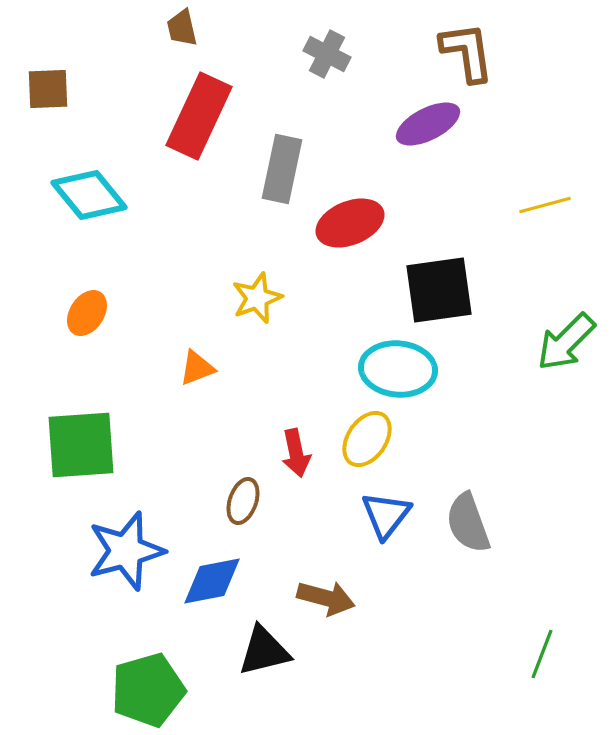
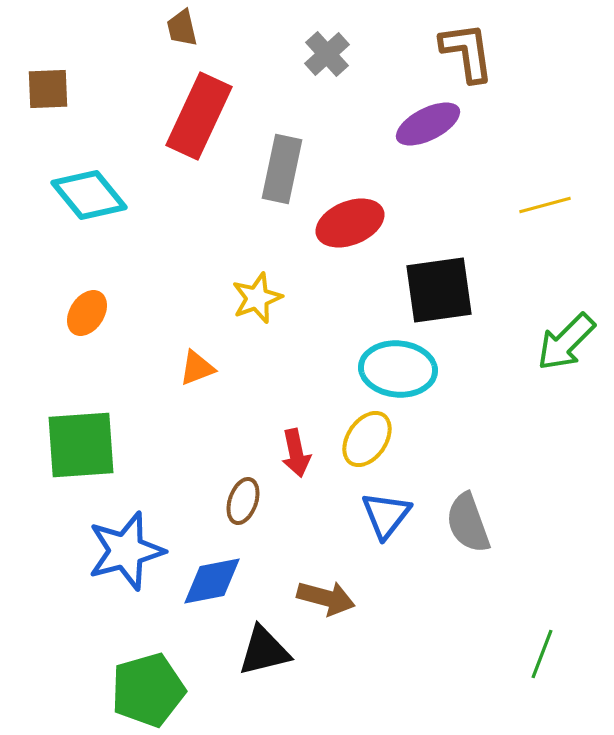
gray cross: rotated 21 degrees clockwise
